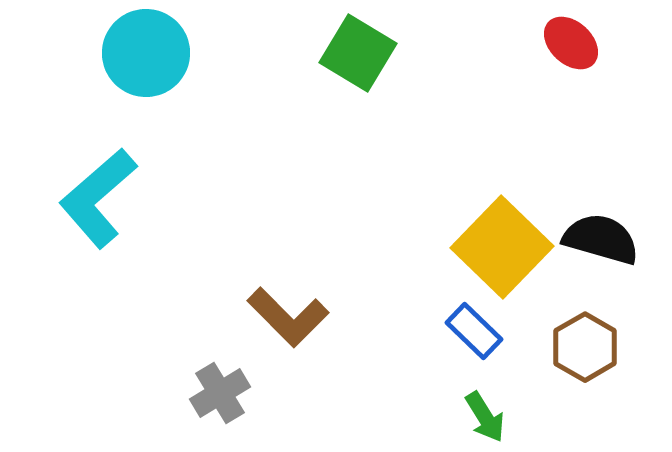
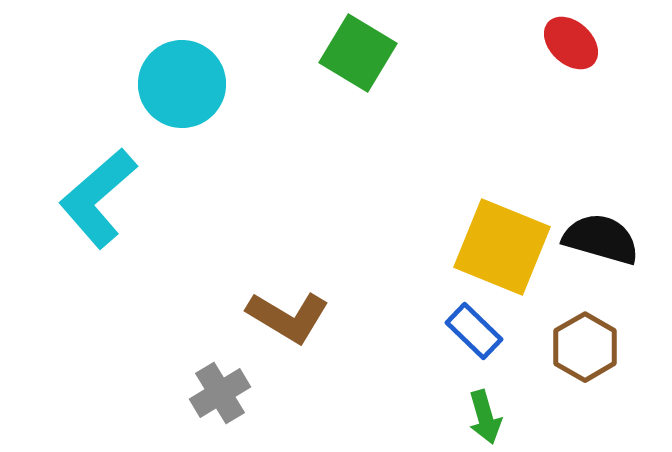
cyan circle: moved 36 px right, 31 px down
yellow square: rotated 22 degrees counterclockwise
brown L-shape: rotated 14 degrees counterclockwise
green arrow: rotated 16 degrees clockwise
